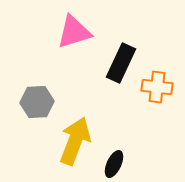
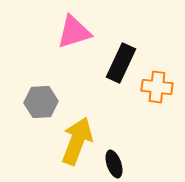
gray hexagon: moved 4 px right
yellow arrow: moved 2 px right
black ellipse: rotated 44 degrees counterclockwise
